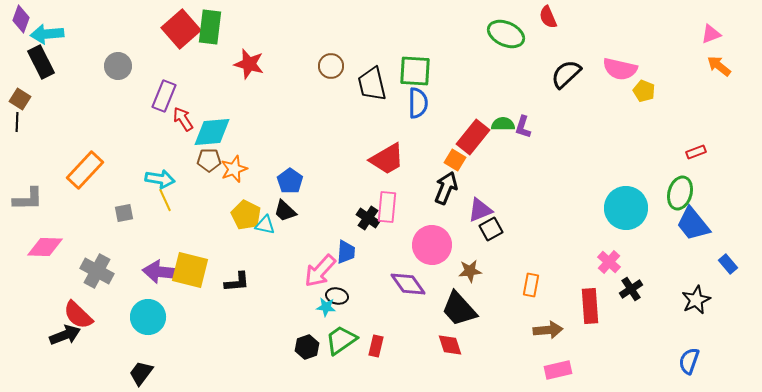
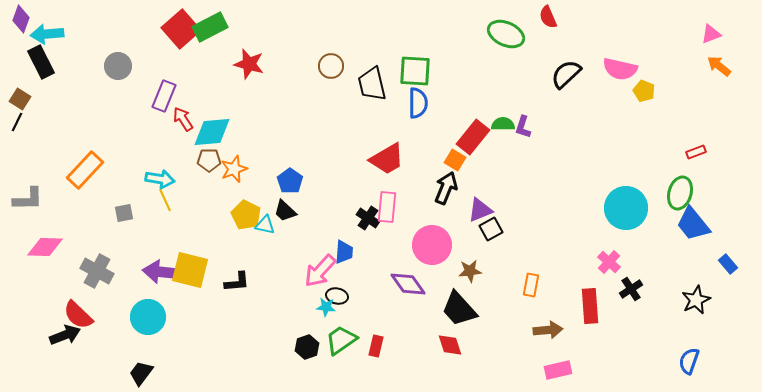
green rectangle at (210, 27): rotated 56 degrees clockwise
black line at (17, 122): rotated 24 degrees clockwise
blue trapezoid at (346, 252): moved 2 px left
